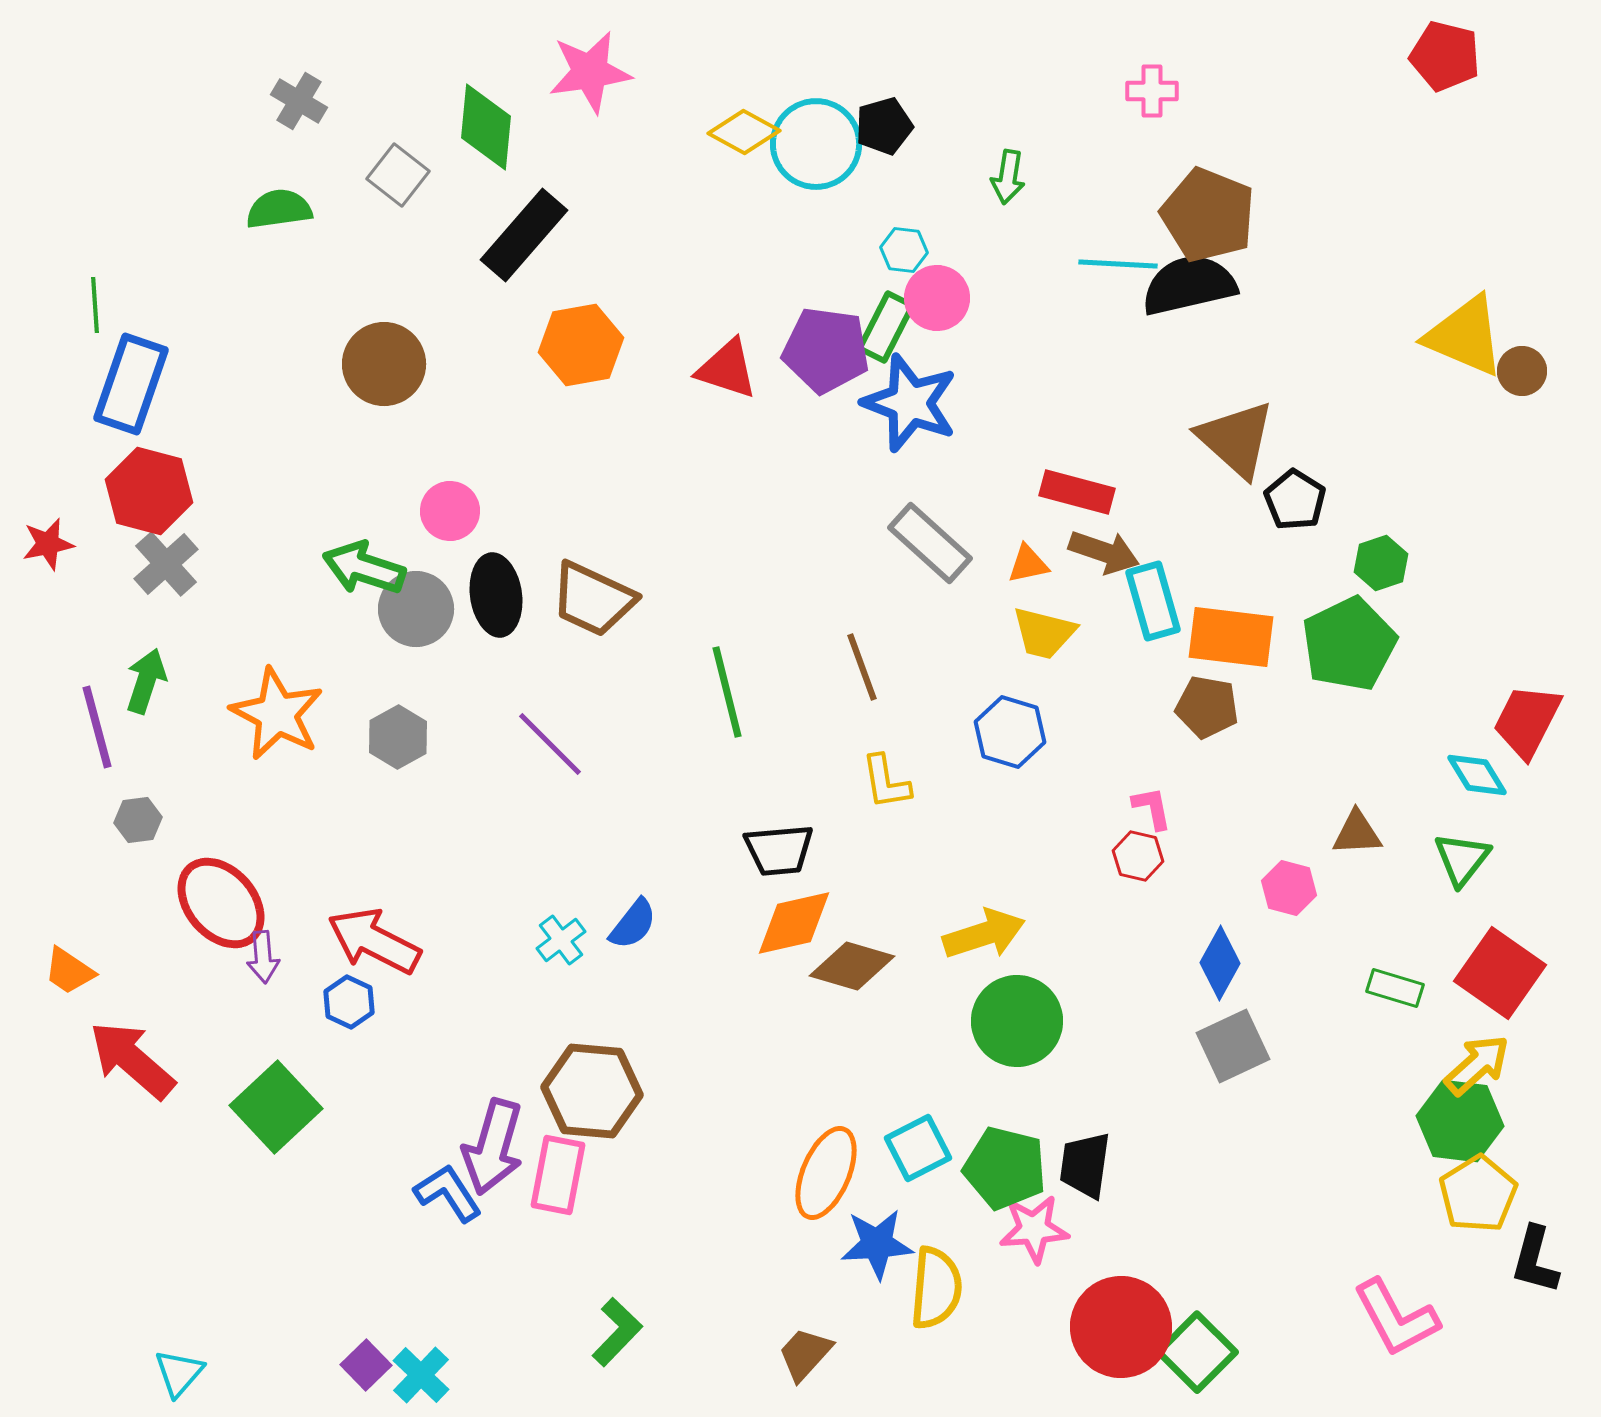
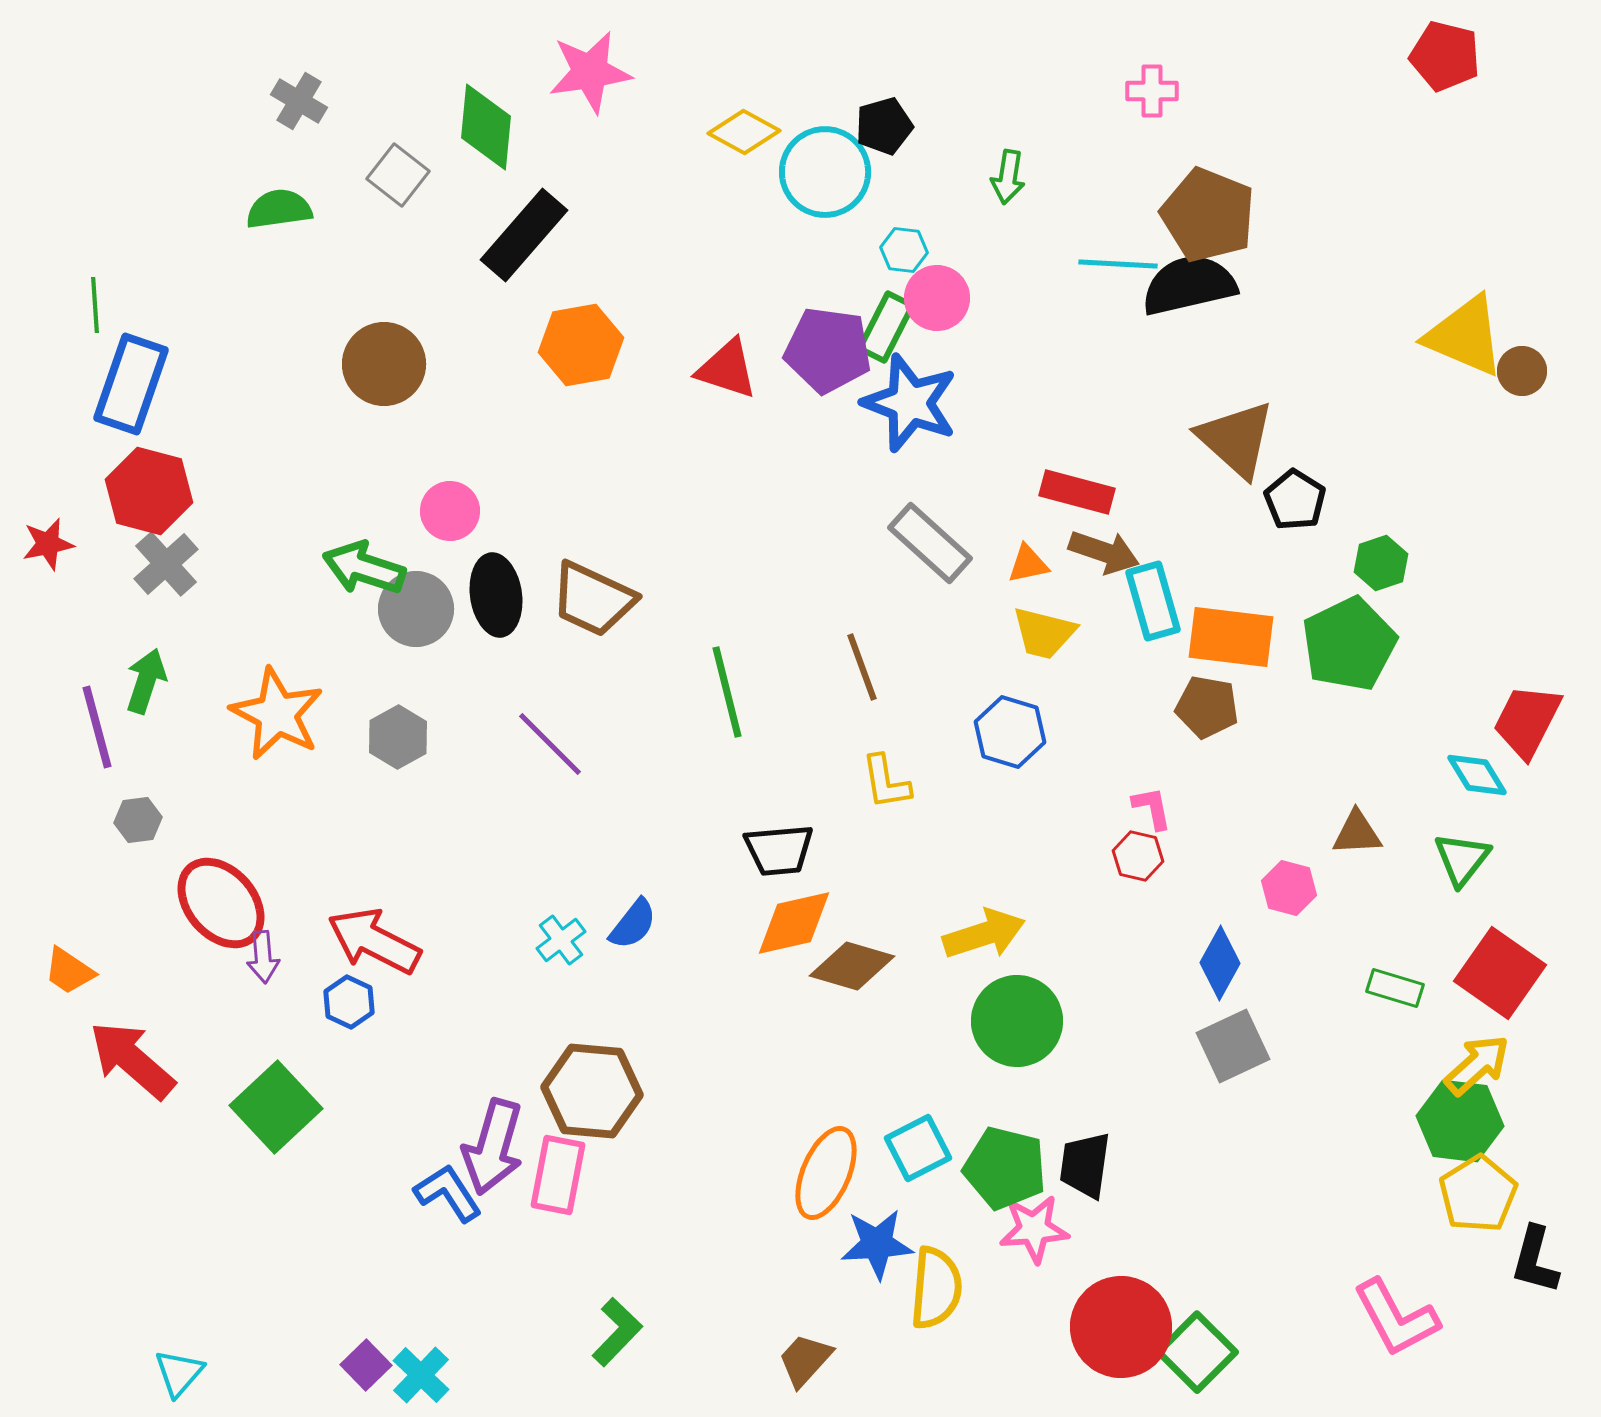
cyan circle at (816, 144): moved 9 px right, 28 px down
purple pentagon at (826, 350): moved 2 px right
brown trapezoid at (805, 1354): moved 6 px down
